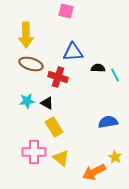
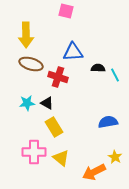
cyan star: moved 2 px down
